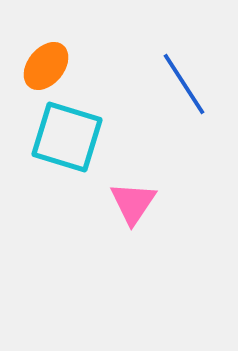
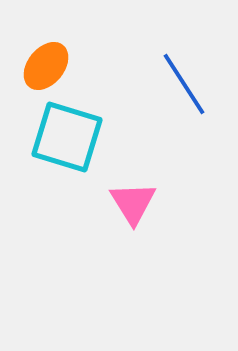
pink triangle: rotated 6 degrees counterclockwise
